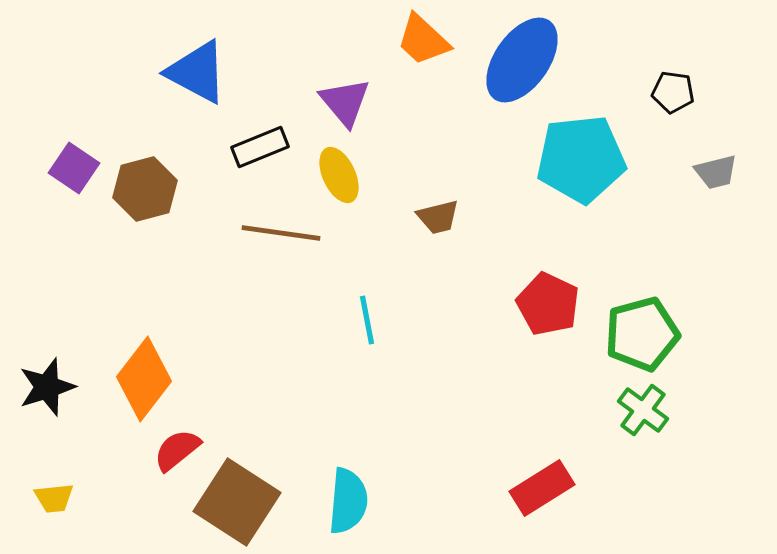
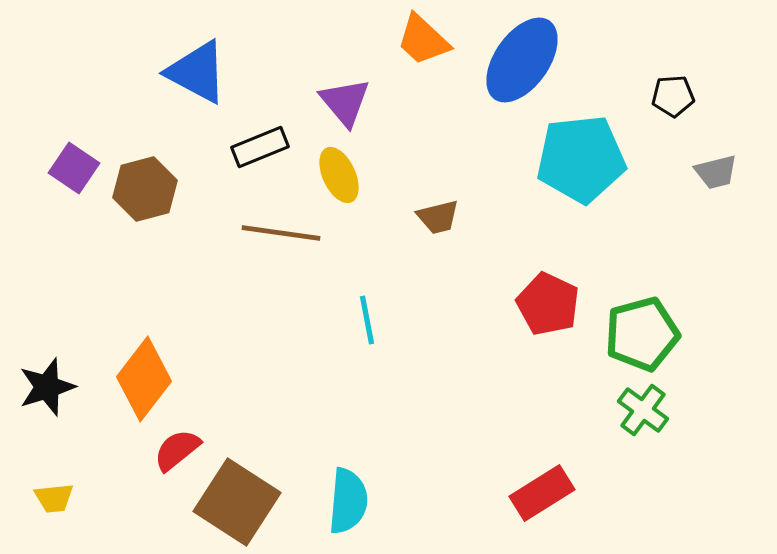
black pentagon: moved 4 px down; rotated 12 degrees counterclockwise
red rectangle: moved 5 px down
